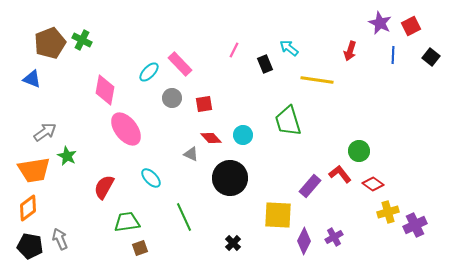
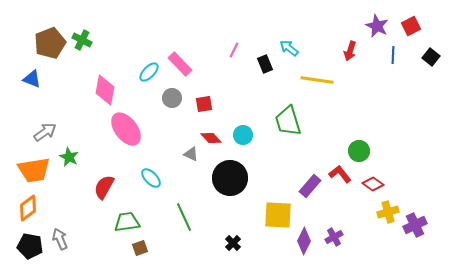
purple star at (380, 23): moved 3 px left, 3 px down
green star at (67, 156): moved 2 px right, 1 px down
